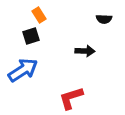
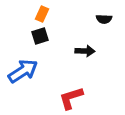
orange rectangle: moved 3 px right, 1 px up; rotated 56 degrees clockwise
black square: moved 9 px right
blue arrow: moved 1 px down
